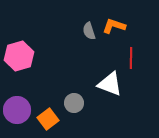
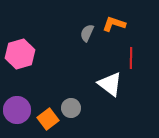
orange L-shape: moved 2 px up
gray semicircle: moved 2 px left, 2 px down; rotated 42 degrees clockwise
pink hexagon: moved 1 px right, 2 px up
white triangle: rotated 16 degrees clockwise
gray circle: moved 3 px left, 5 px down
